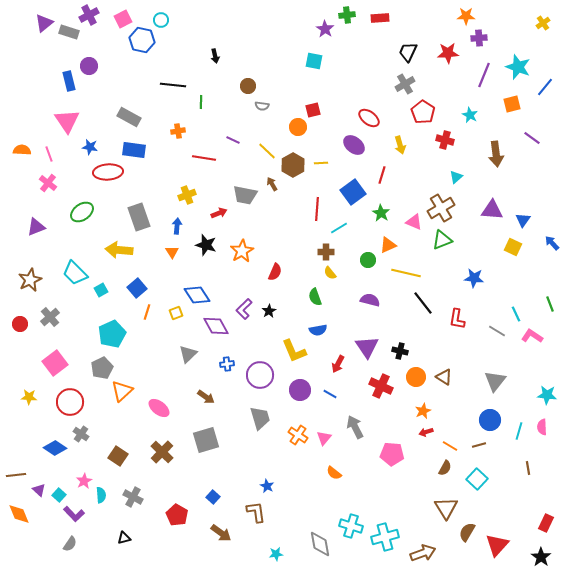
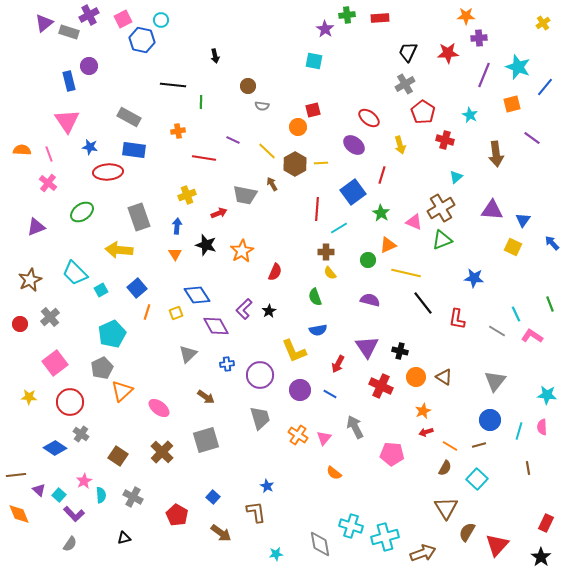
brown hexagon at (293, 165): moved 2 px right, 1 px up
orange triangle at (172, 252): moved 3 px right, 2 px down
